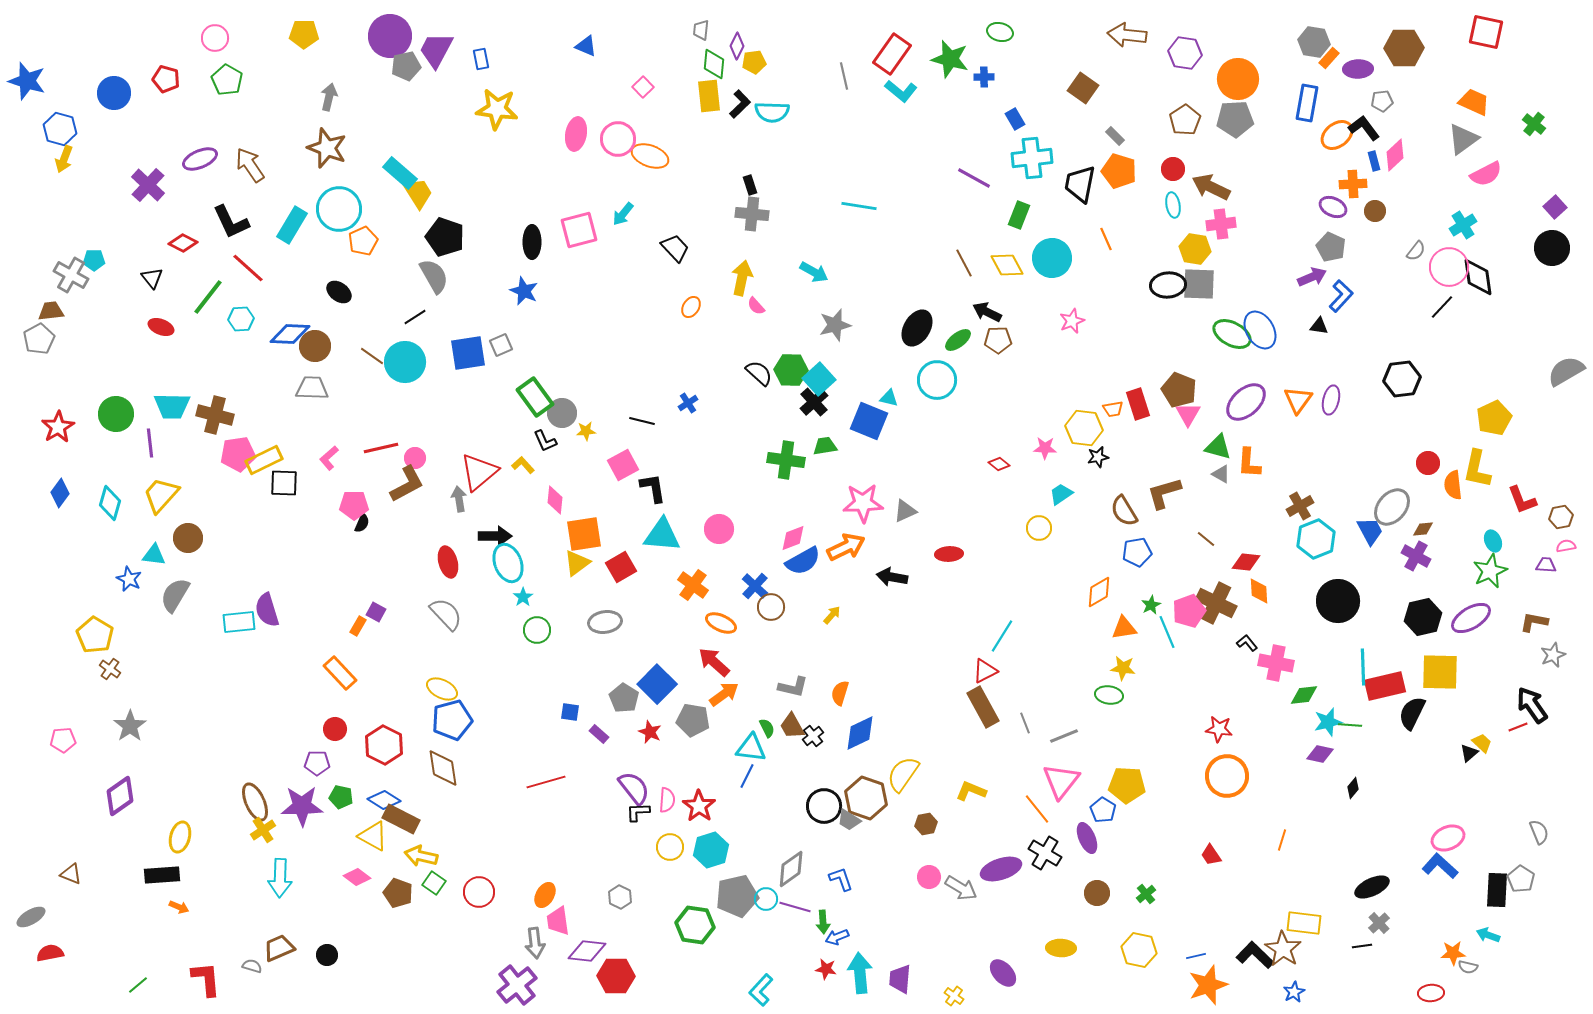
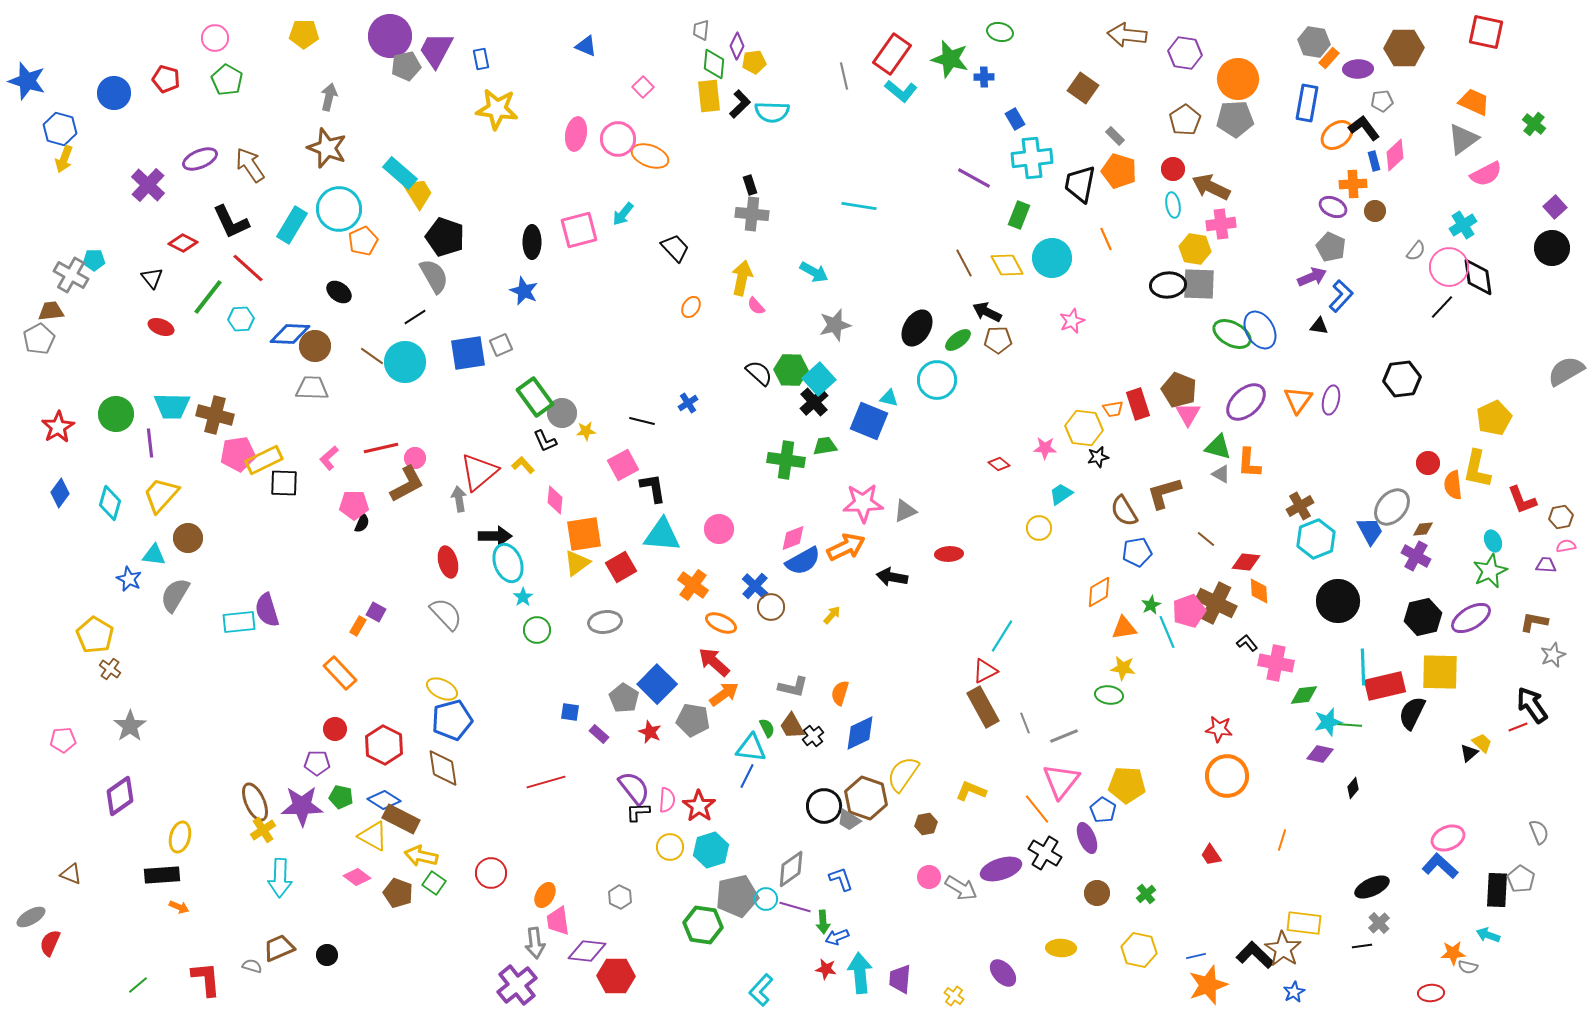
red circle at (479, 892): moved 12 px right, 19 px up
green hexagon at (695, 925): moved 8 px right
red semicircle at (50, 953): moved 10 px up; rotated 56 degrees counterclockwise
